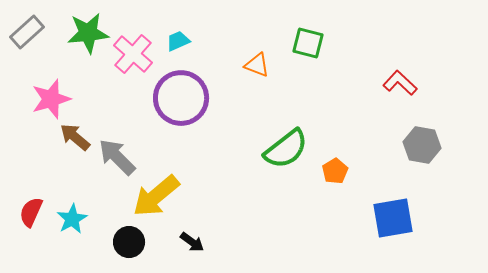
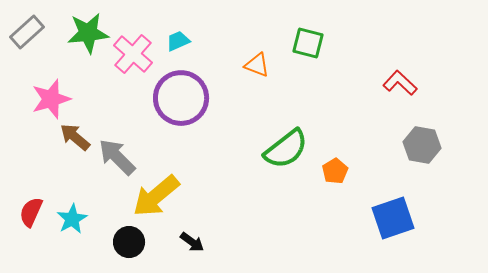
blue square: rotated 9 degrees counterclockwise
